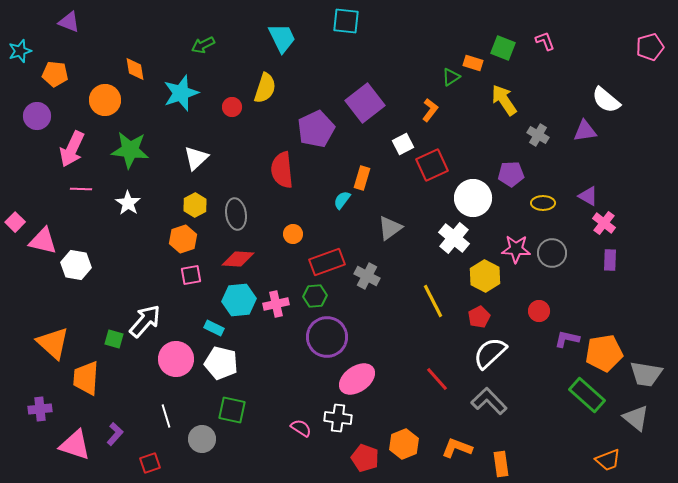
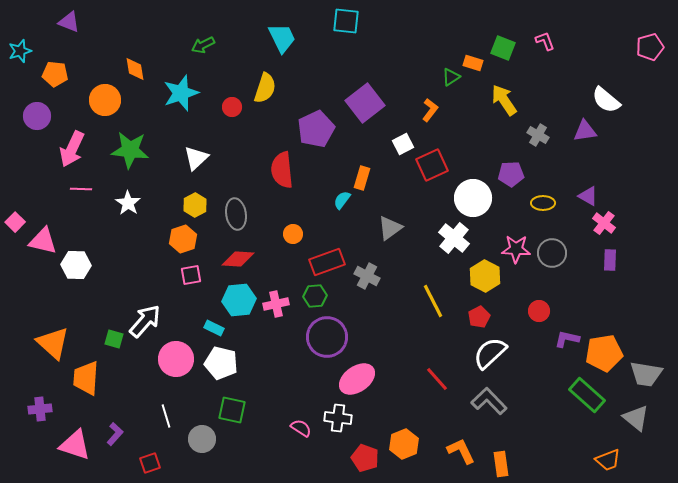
white hexagon at (76, 265): rotated 8 degrees counterclockwise
orange L-shape at (457, 448): moved 4 px right, 3 px down; rotated 44 degrees clockwise
